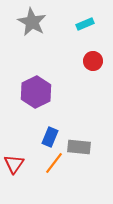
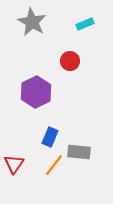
red circle: moved 23 px left
gray rectangle: moved 5 px down
orange line: moved 2 px down
